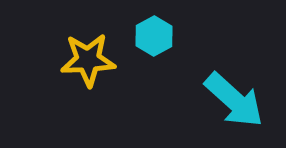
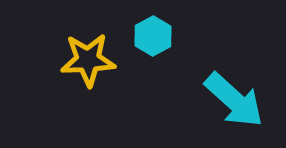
cyan hexagon: moved 1 px left
